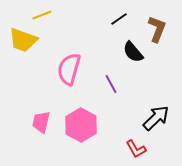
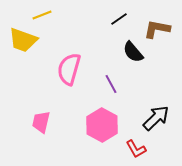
brown L-shape: rotated 100 degrees counterclockwise
pink hexagon: moved 21 px right
